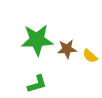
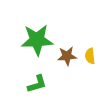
brown star: moved 7 px down
yellow semicircle: rotated 42 degrees clockwise
